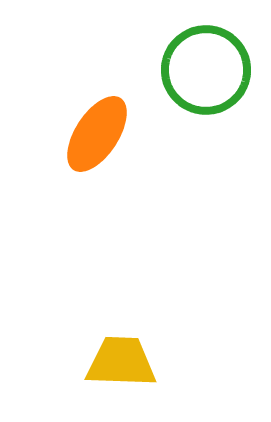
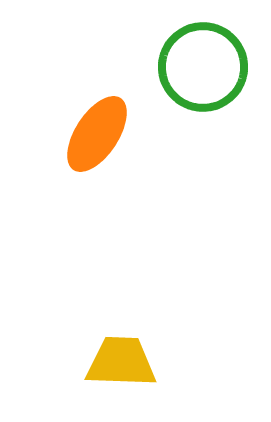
green circle: moved 3 px left, 3 px up
